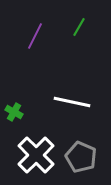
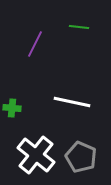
green line: rotated 66 degrees clockwise
purple line: moved 8 px down
green cross: moved 2 px left, 4 px up; rotated 24 degrees counterclockwise
white cross: rotated 6 degrees counterclockwise
